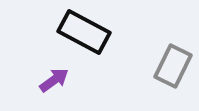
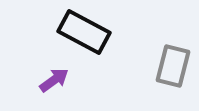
gray rectangle: rotated 12 degrees counterclockwise
